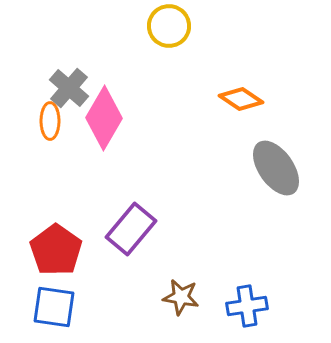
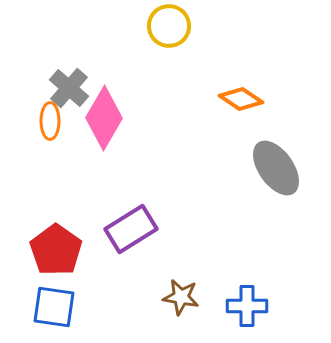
purple rectangle: rotated 18 degrees clockwise
blue cross: rotated 9 degrees clockwise
